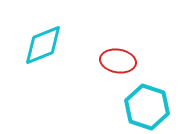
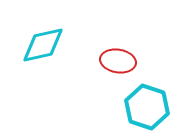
cyan diamond: rotated 9 degrees clockwise
